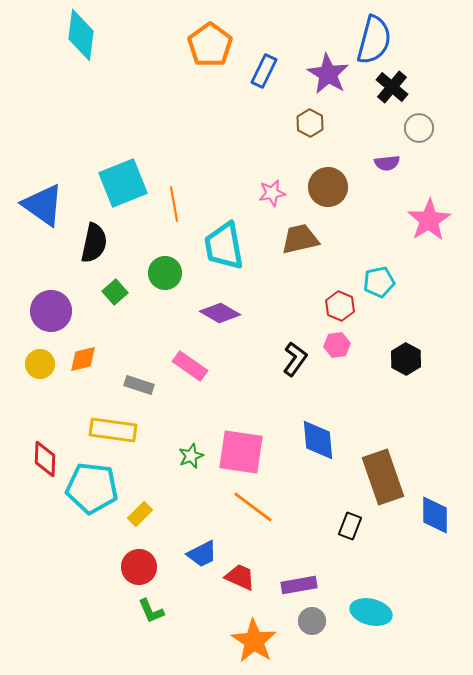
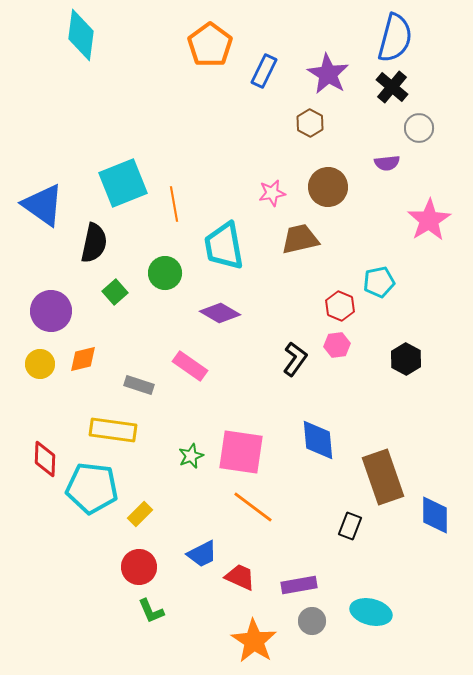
blue semicircle at (374, 40): moved 21 px right, 2 px up
